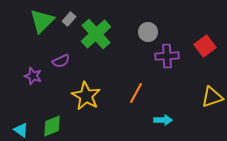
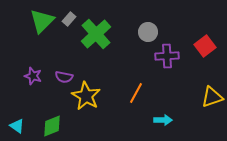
purple semicircle: moved 3 px right, 16 px down; rotated 36 degrees clockwise
cyan triangle: moved 4 px left, 4 px up
